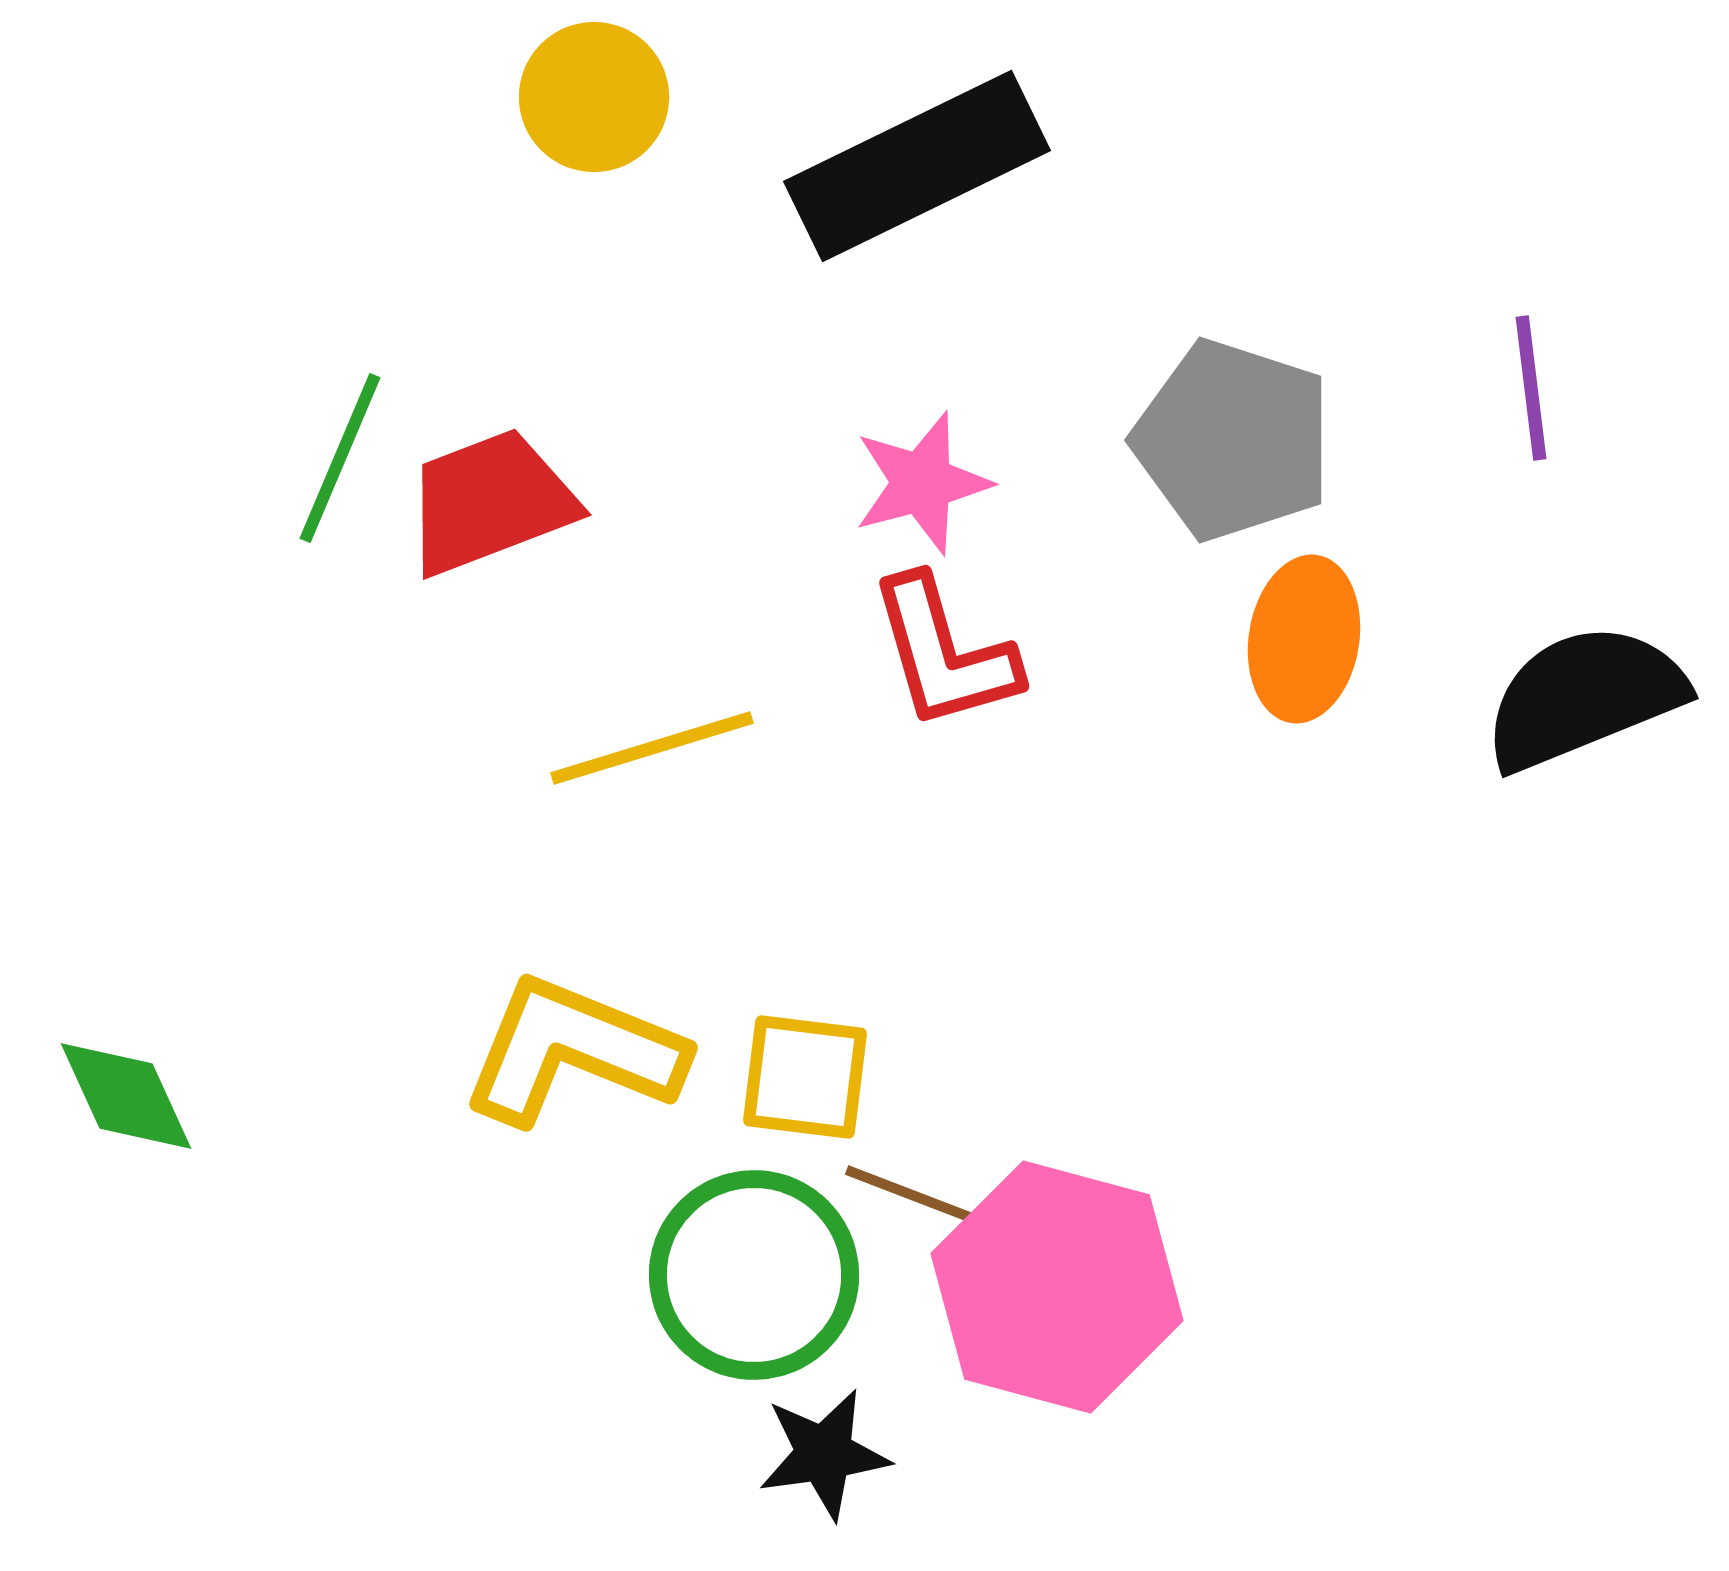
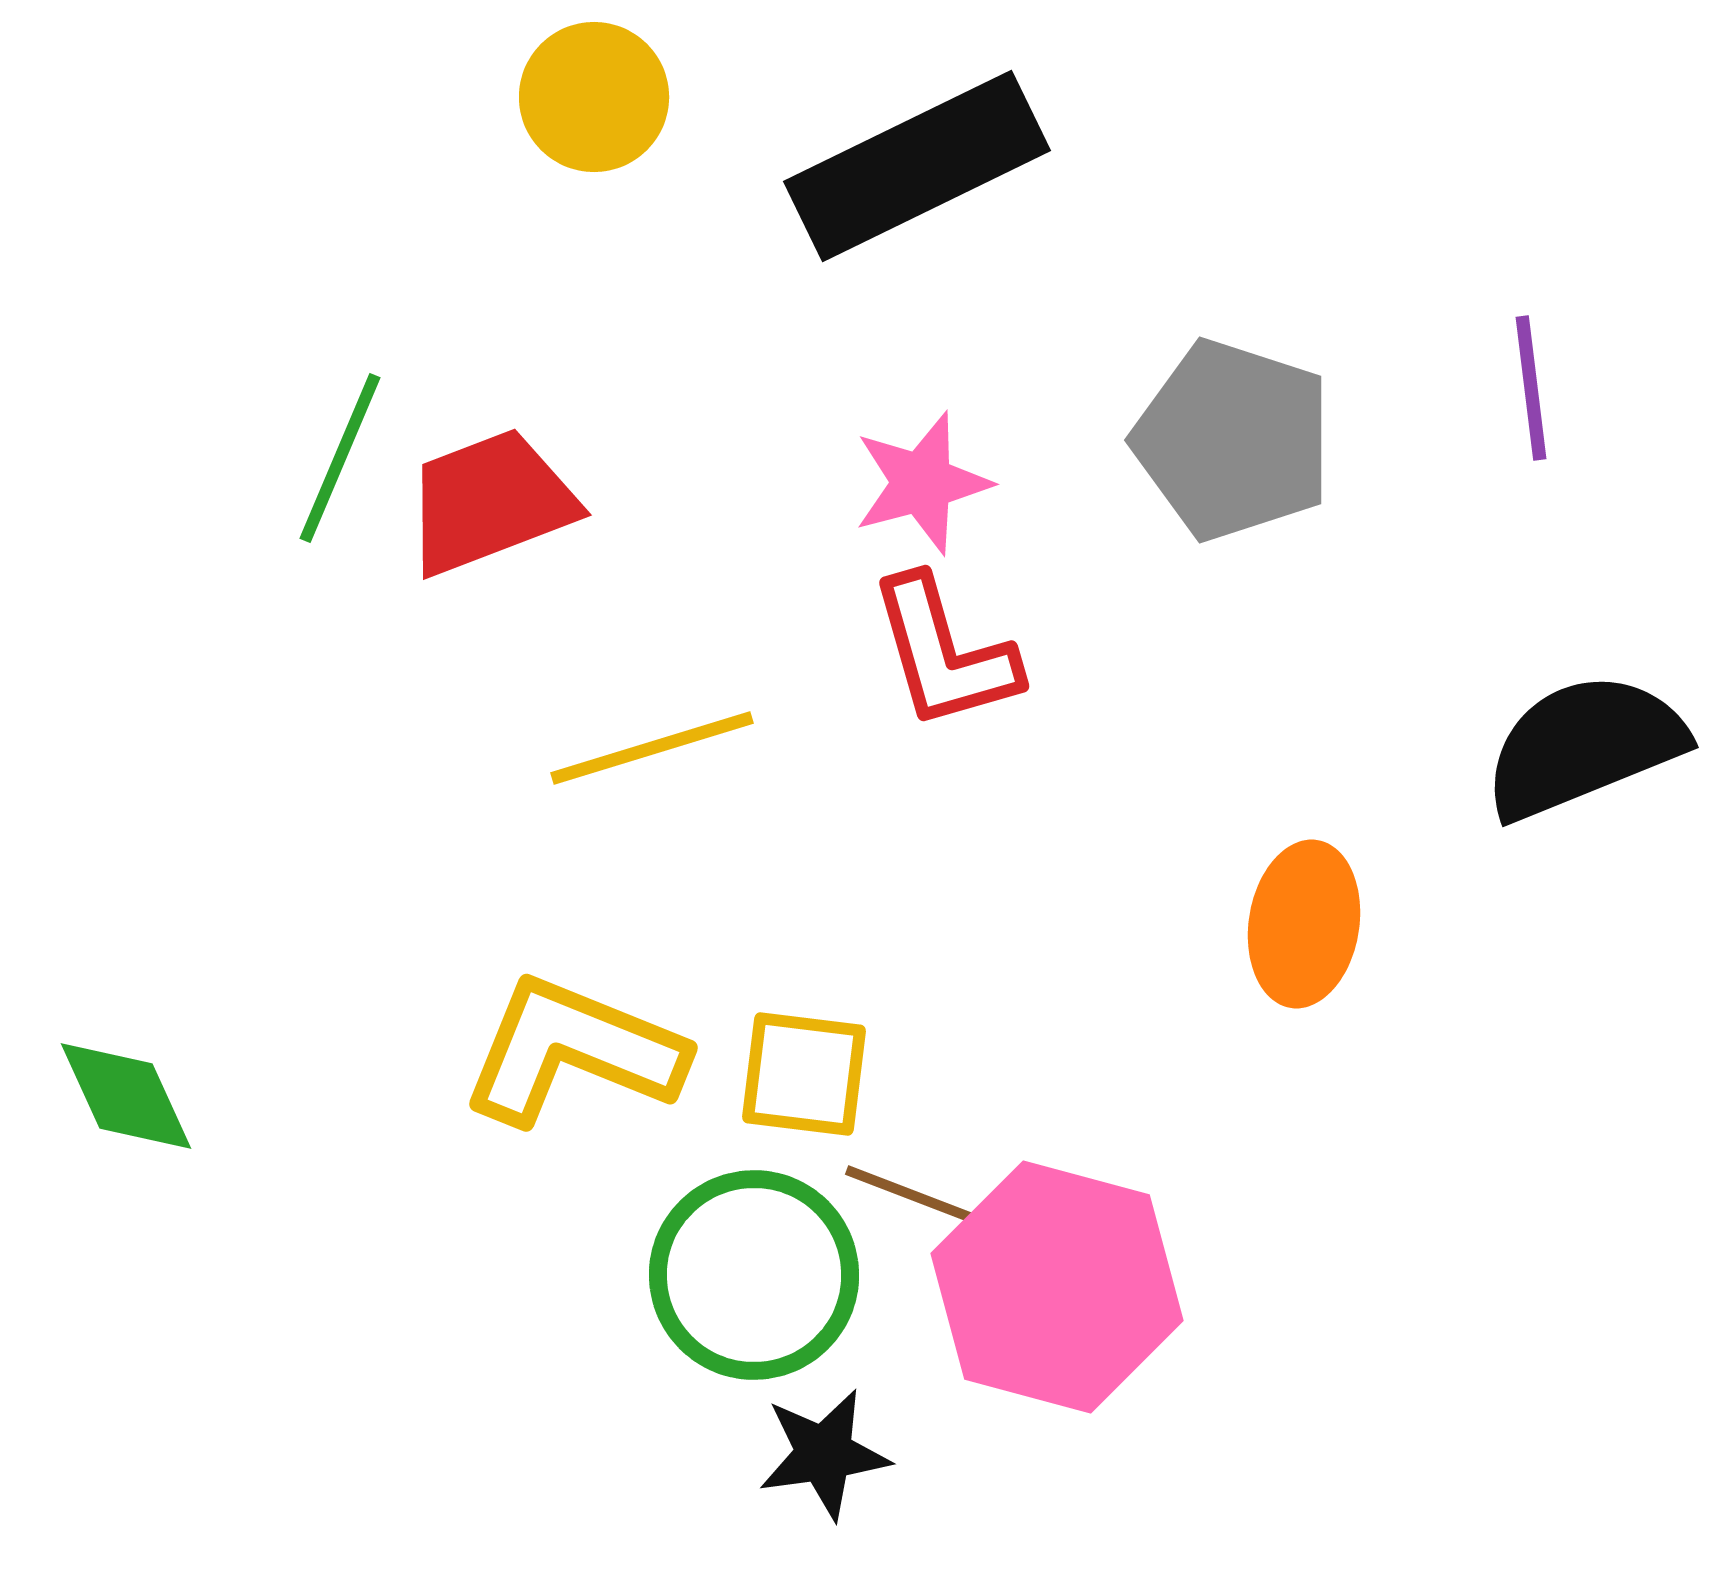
orange ellipse: moved 285 px down
black semicircle: moved 49 px down
yellow square: moved 1 px left, 3 px up
